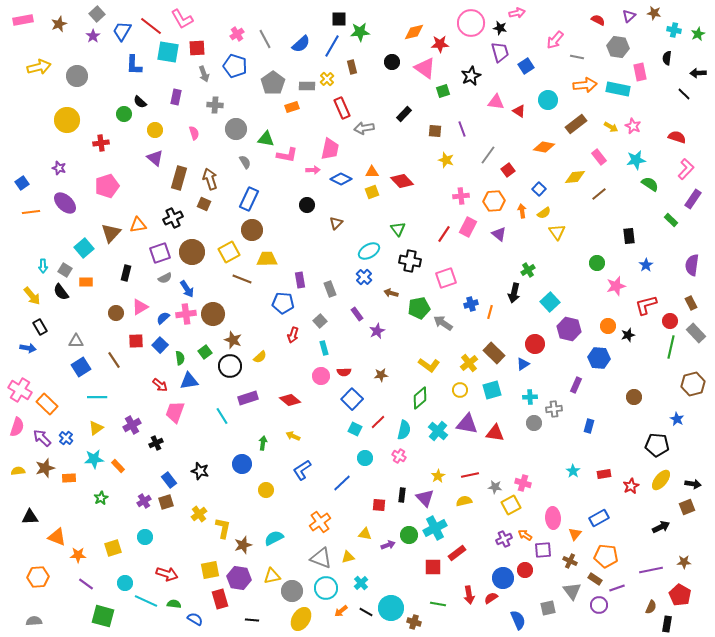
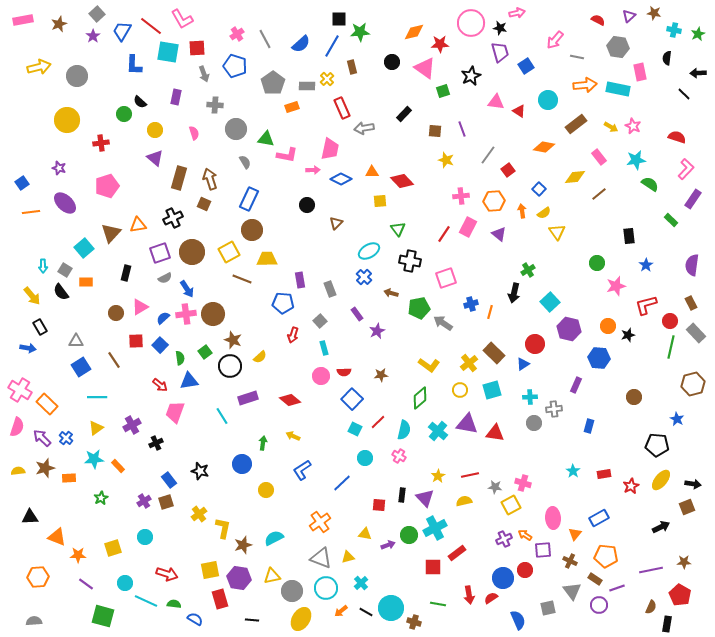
yellow square at (372, 192): moved 8 px right, 9 px down; rotated 16 degrees clockwise
